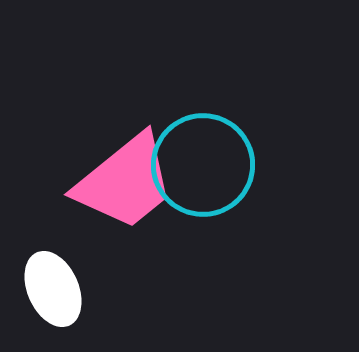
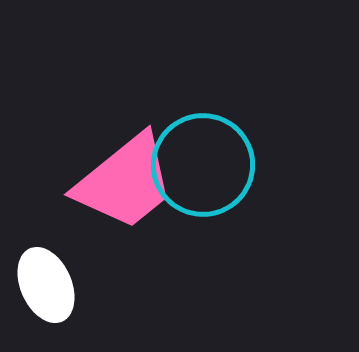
white ellipse: moved 7 px left, 4 px up
